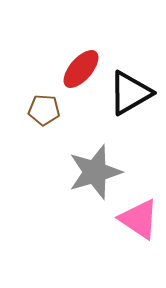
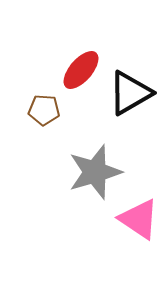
red ellipse: moved 1 px down
